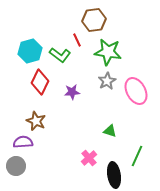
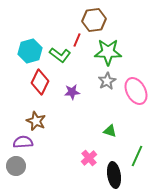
red line: rotated 48 degrees clockwise
green star: rotated 8 degrees counterclockwise
